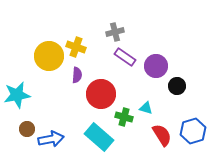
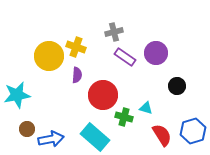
gray cross: moved 1 px left
purple circle: moved 13 px up
red circle: moved 2 px right, 1 px down
cyan rectangle: moved 4 px left
